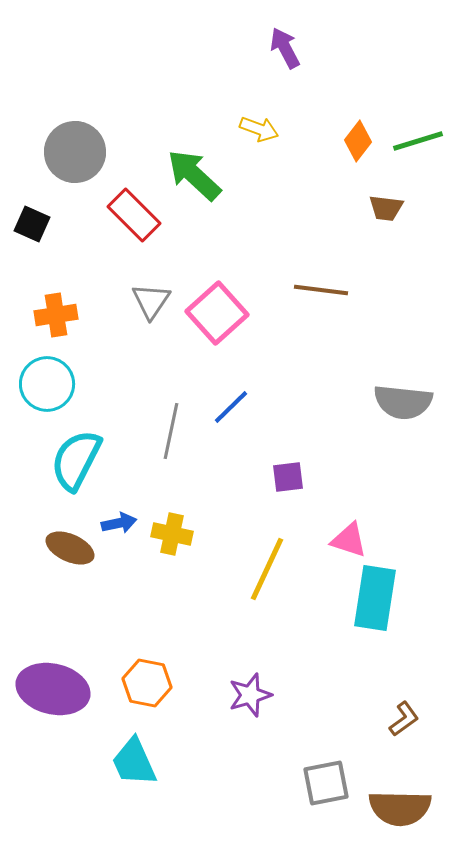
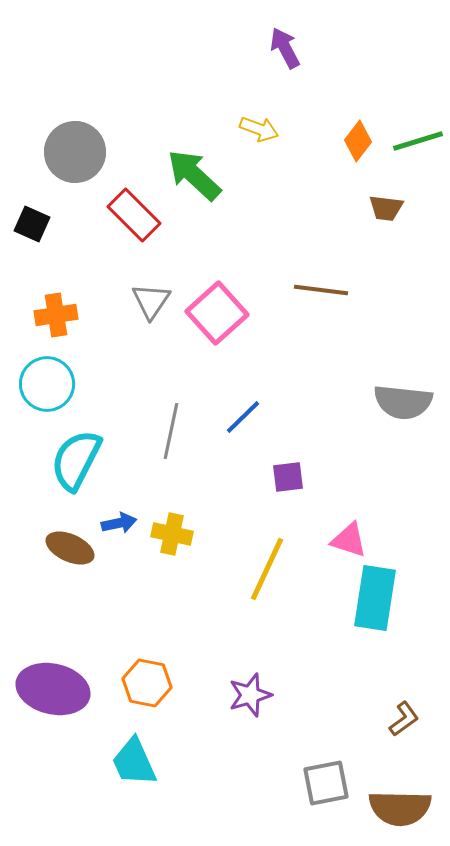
blue line: moved 12 px right, 10 px down
